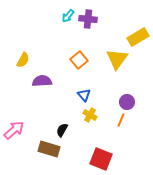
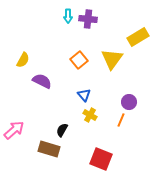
cyan arrow: rotated 40 degrees counterclockwise
yellow triangle: moved 5 px left
purple semicircle: rotated 30 degrees clockwise
purple circle: moved 2 px right
